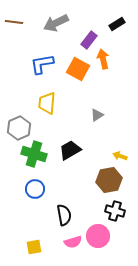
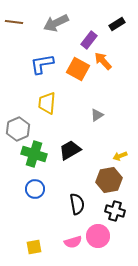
orange arrow: moved 2 px down; rotated 30 degrees counterclockwise
gray hexagon: moved 1 px left, 1 px down
yellow arrow: rotated 40 degrees counterclockwise
black semicircle: moved 13 px right, 11 px up
